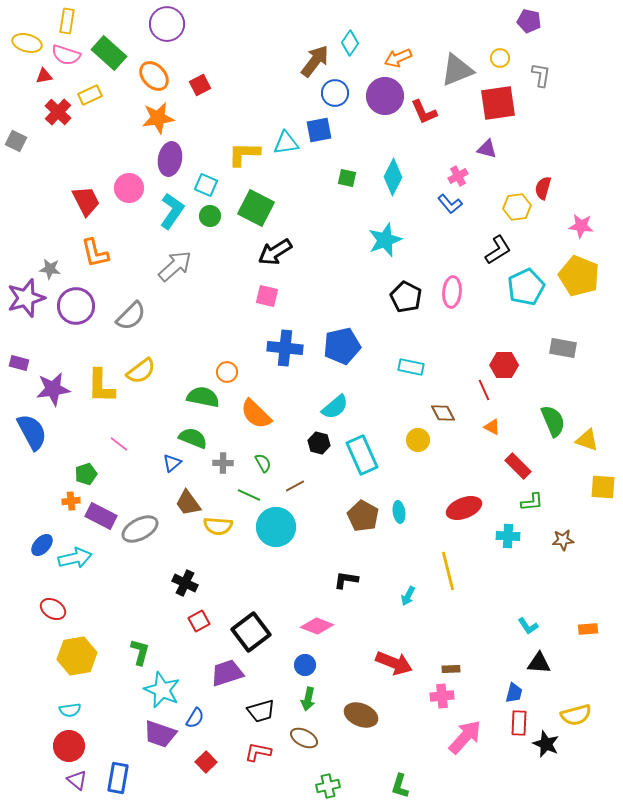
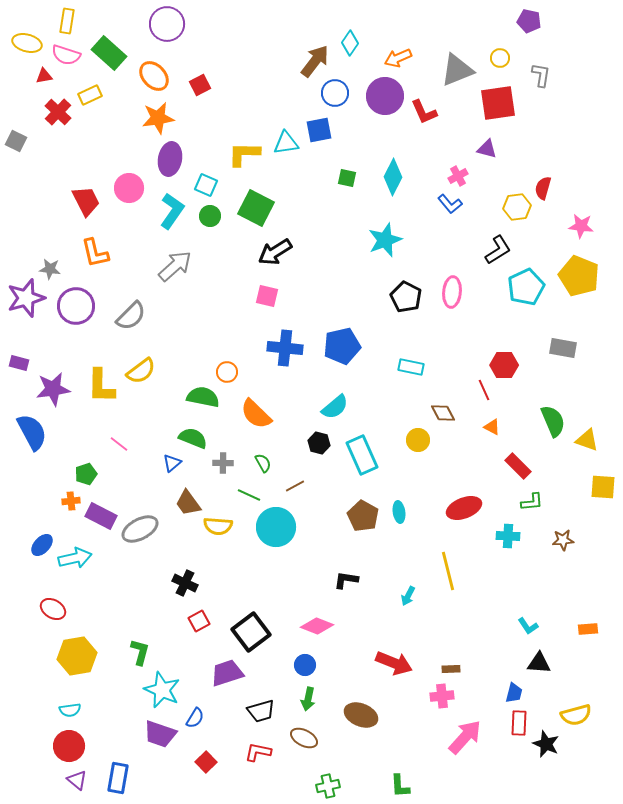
green L-shape at (400, 786): rotated 20 degrees counterclockwise
